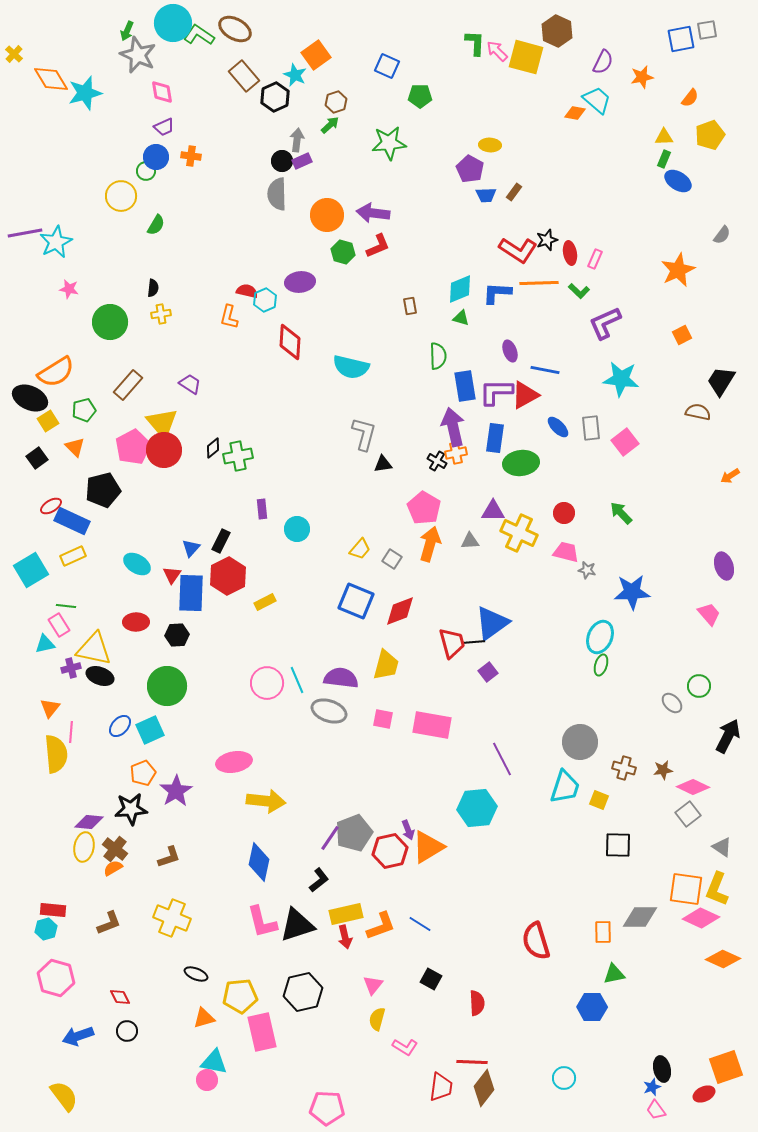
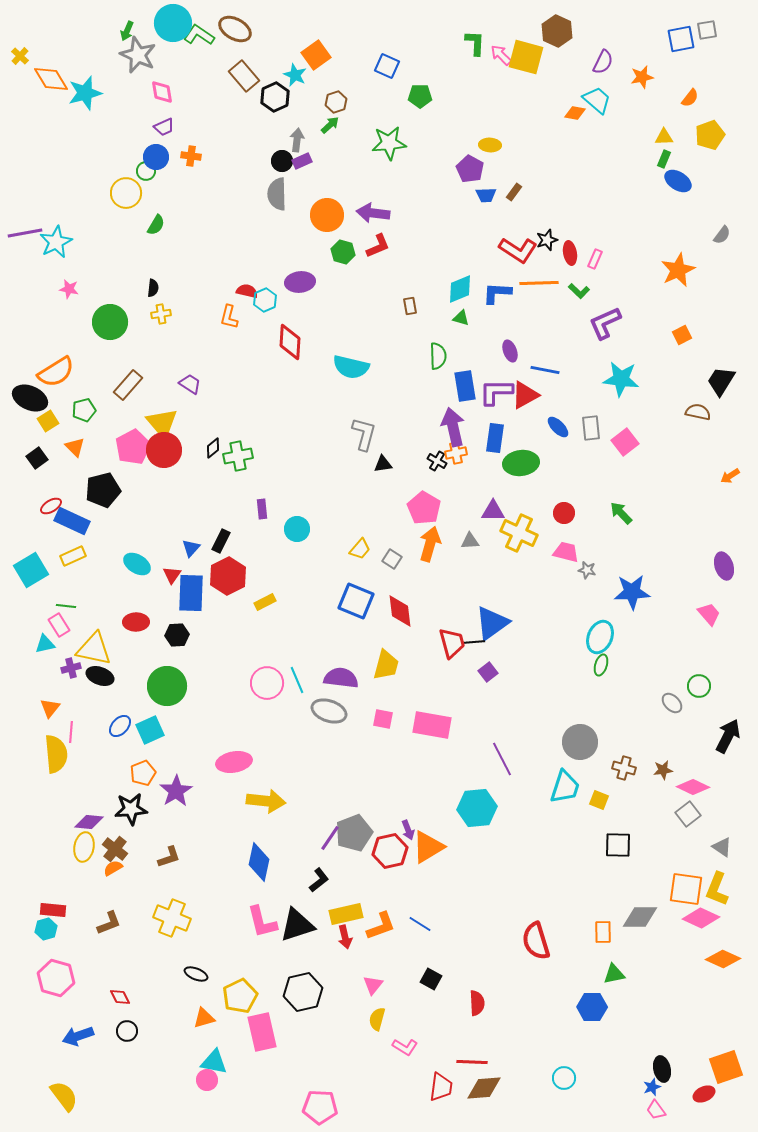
pink arrow at (497, 51): moved 4 px right, 4 px down
yellow cross at (14, 54): moved 6 px right, 2 px down
yellow circle at (121, 196): moved 5 px right, 3 px up
red diamond at (400, 611): rotated 76 degrees counterclockwise
yellow pentagon at (240, 996): rotated 20 degrees counterclockwise
brown diamond at (484, 1088): rotated 48 degrees clockwise
pink pentagon at (327, 1108): moved 7 px left, 1 px up
